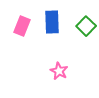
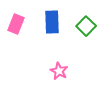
pink rectangle: moved 6 px left, 2 px up
